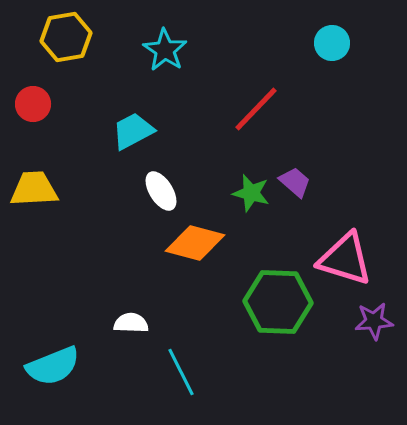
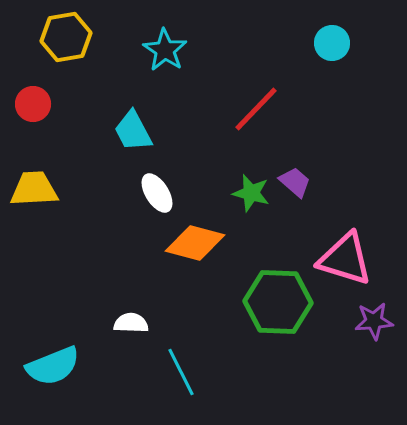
cyan trapezoid: rotated 90 degrees counterclockwise
white ellipse: moved 4 px left, 2 px down
